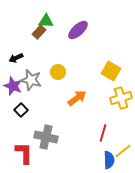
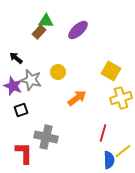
black arrow: rotated 64 degrees clockwise
black square: rotated 24 degrees clockwise
